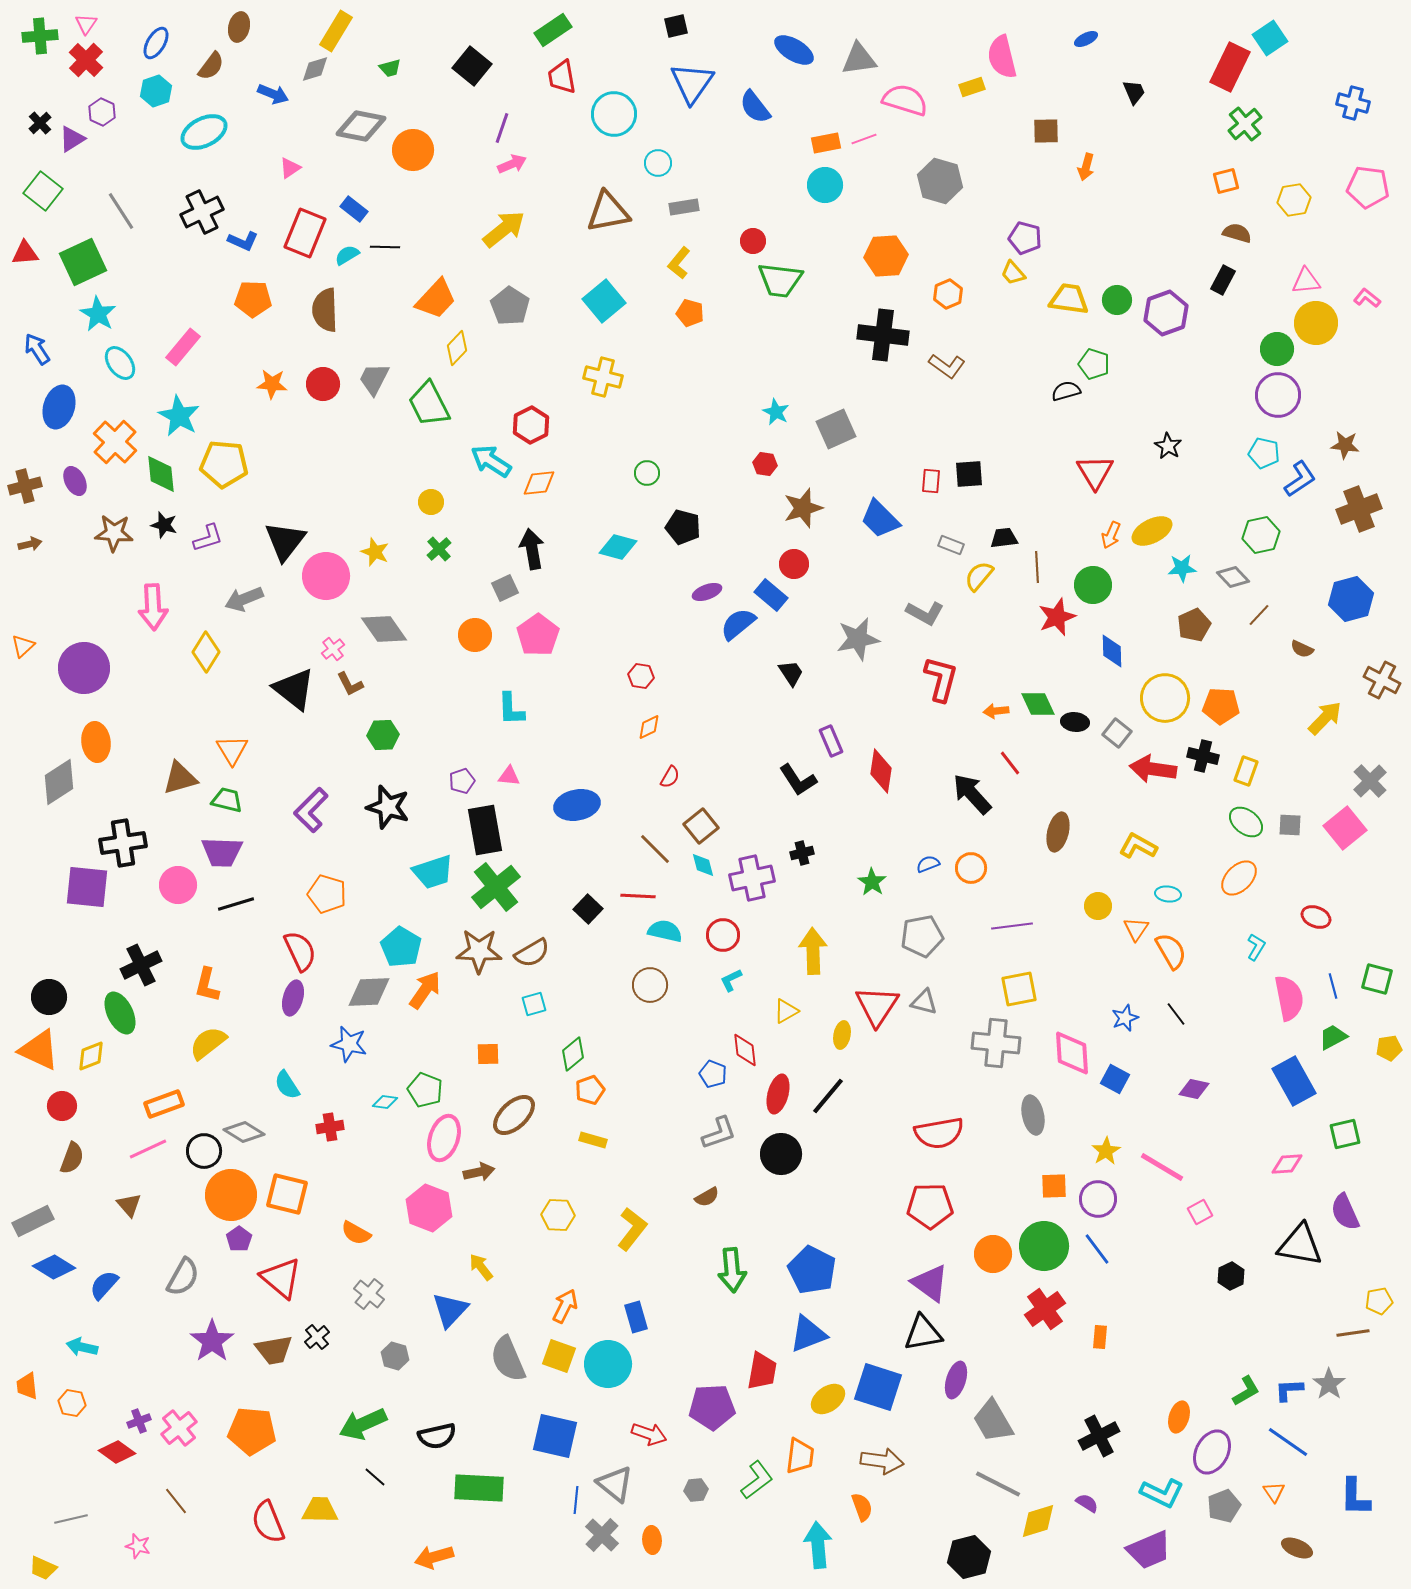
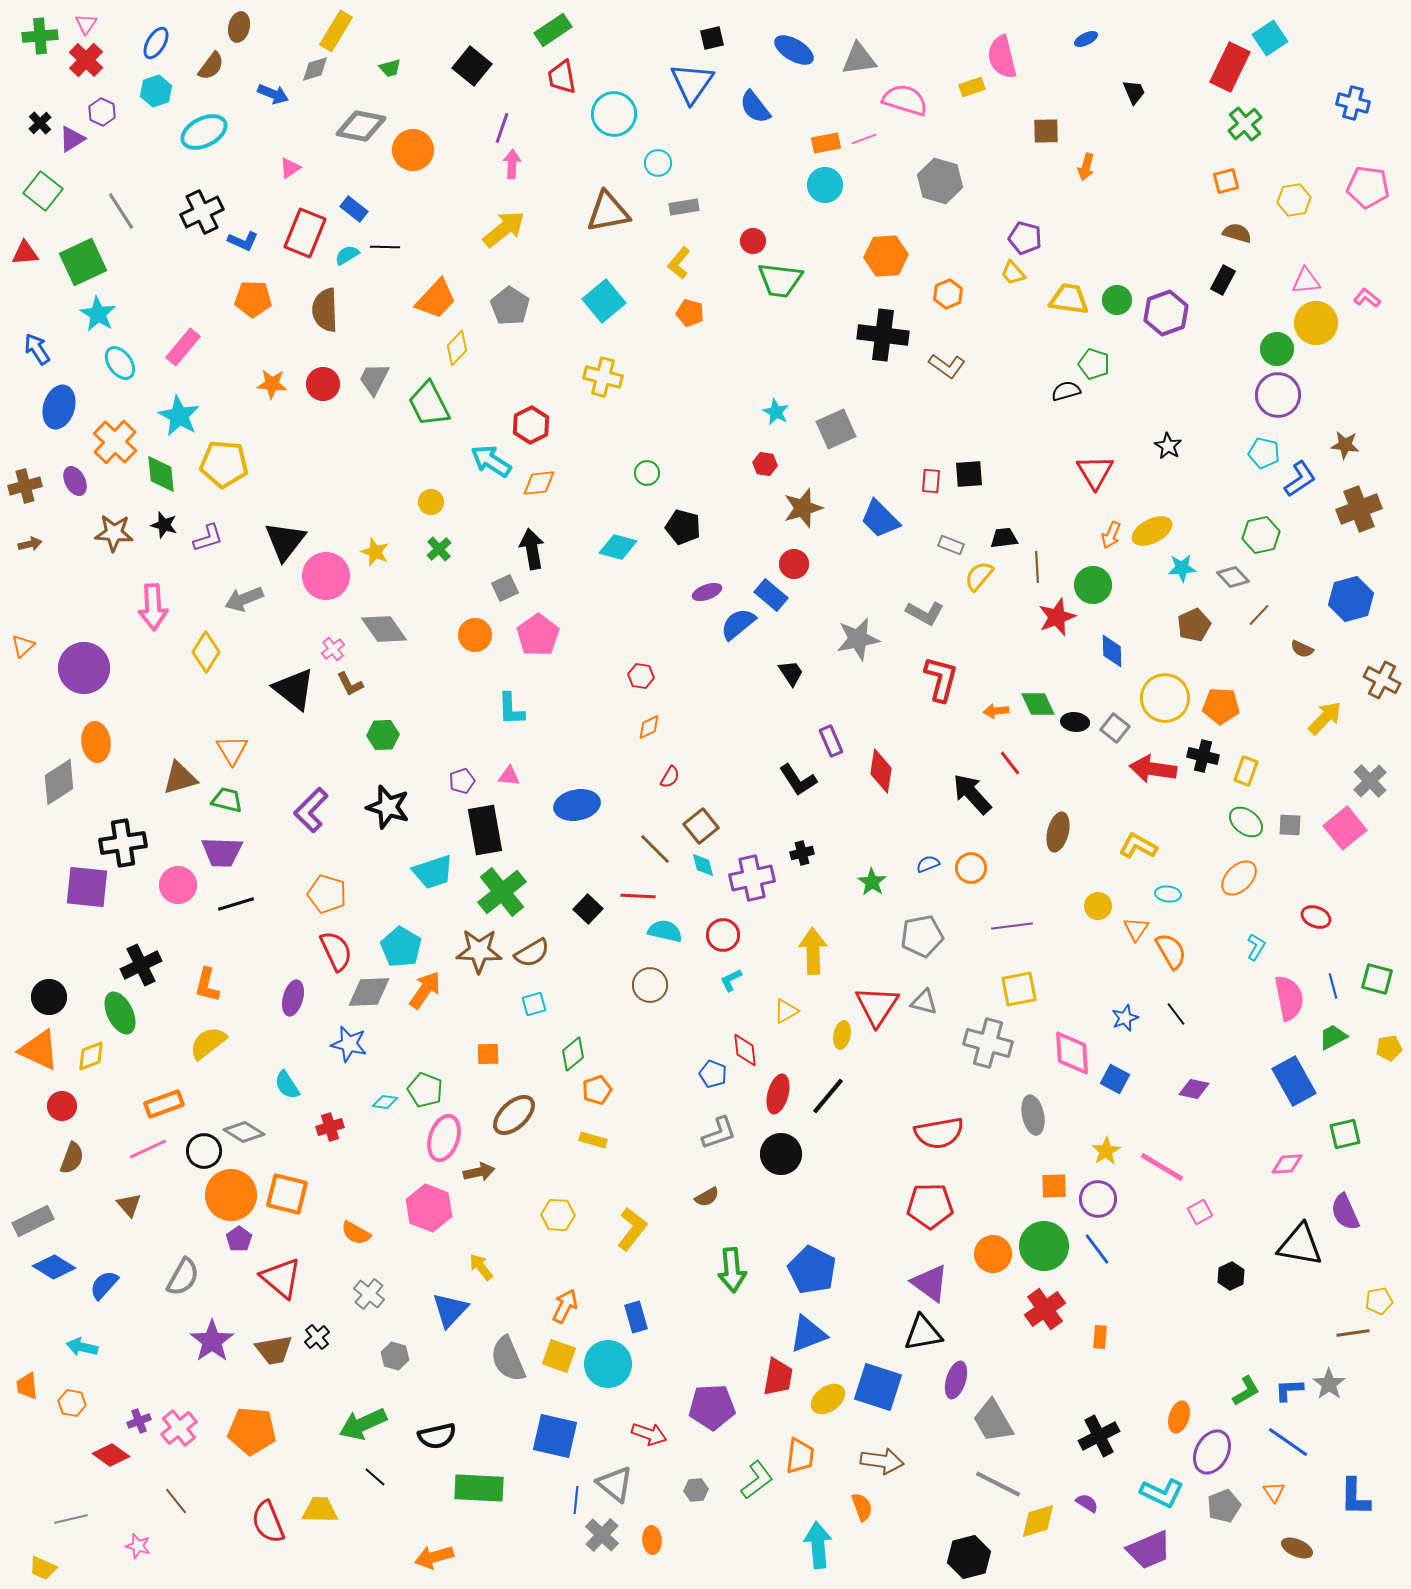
black square at (676, 26): moved 36 px right, 12 px down
pink arrow at (512, 164): rotated 64 degrees counterclockwise
gray square at (1117, 733): moved 2 px left, 5 px up
green cross at (496, 887): moved 6 px right, 5 px down
red semicircle at (300, 951): moved 36 px right
gray cross at (996, 1043): moved 8 px left; rotated 9 degrees clockwise
orange pentagon at (590, 1090): moved 7 px right
red cross at (330, 1127): rotated 8 degrees counterclockwise
red trapezoid at (762, 1371): moved 16 px right, 6 px down
red diamond at (117, 1452): moved 6 px left, 3 px down
